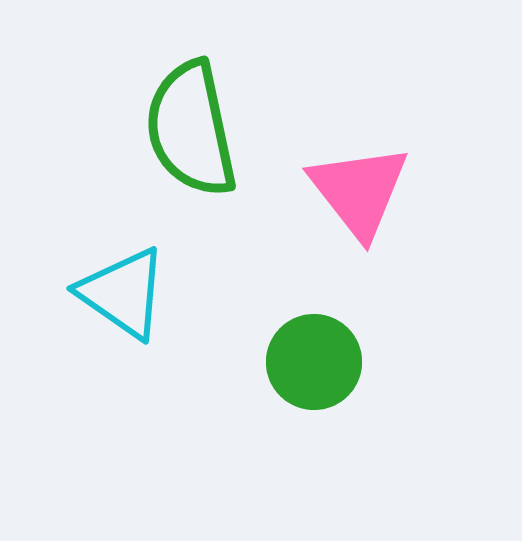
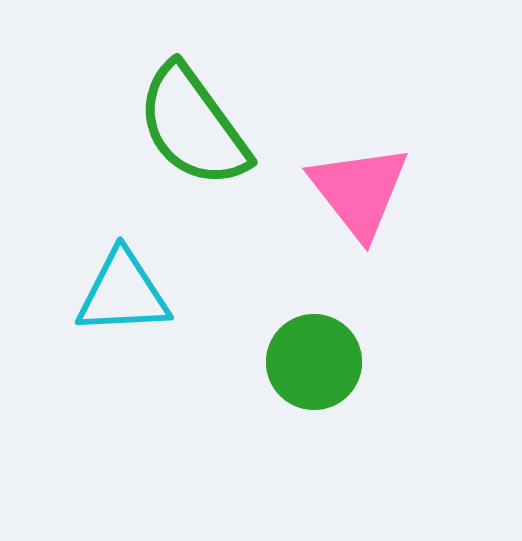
green semicircle: moved 2 px right, 3 px up; rotated 24 degrees counterclockwise
cyan triangle: rotated 38 degrees counterclockwise
